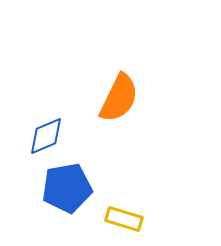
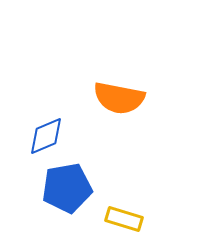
orange semicircle: rotated 75 degrees clockwise
